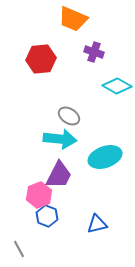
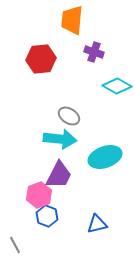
orange trapezoid: moved 1 px left, 1 px down; rotated 72 degrees clockwise
gray line: moved 4 px left, 4 px up
